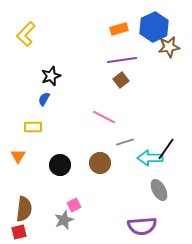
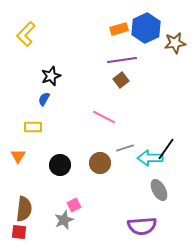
blue hexagon: moved 8 px left, 1 px down
brown star: moved 6 px right, 4 px up
gray line: moved 6 px down
red square: rotated 21 degrees clockwise
